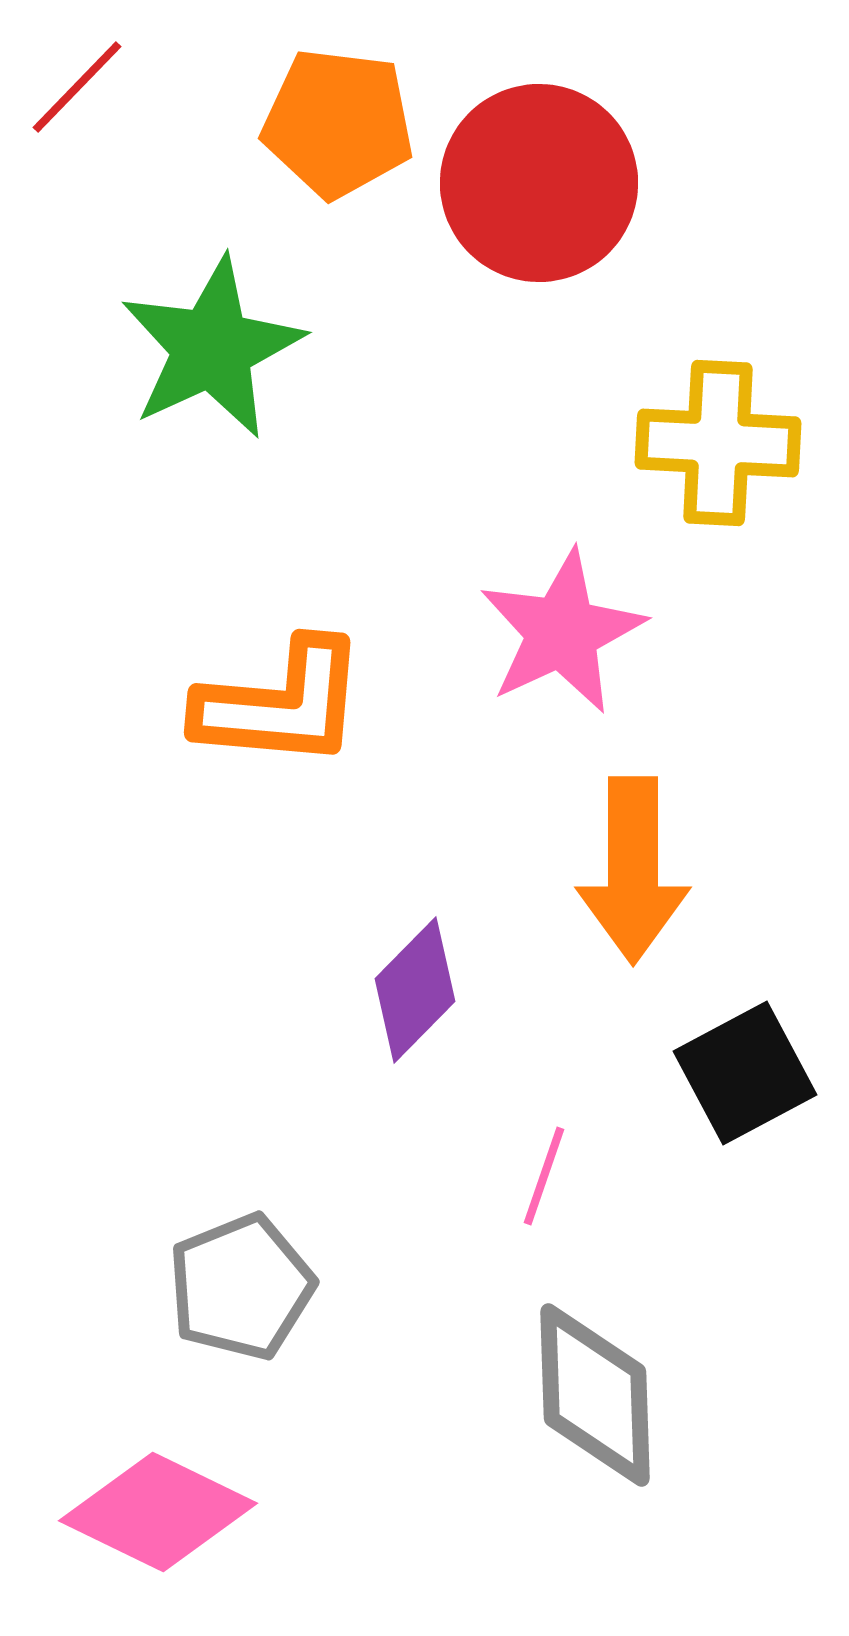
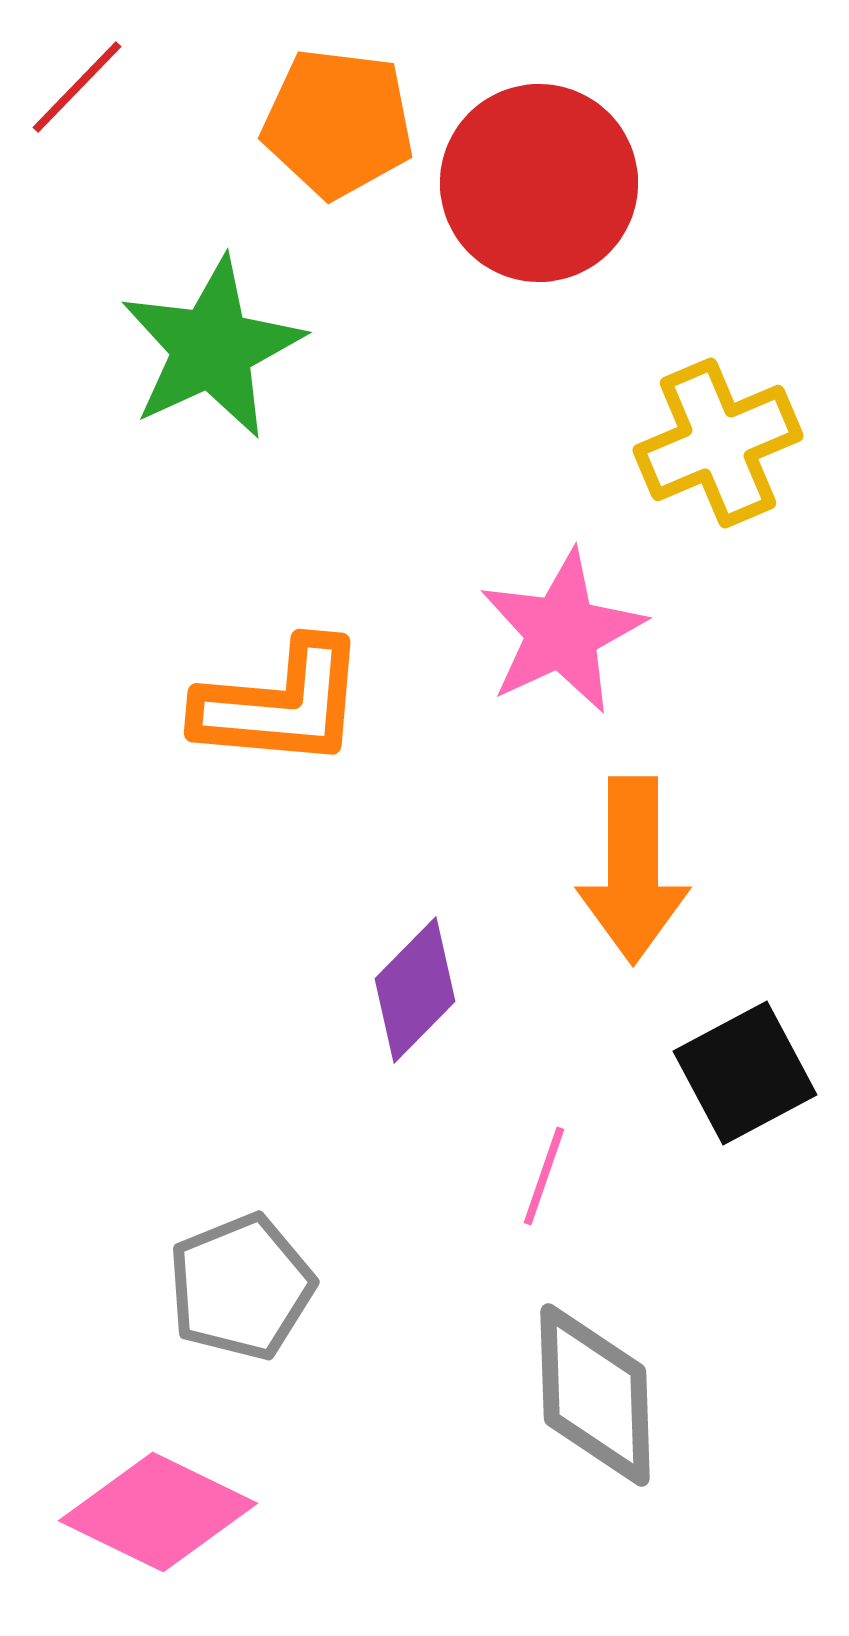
yellow cross: rotated 26 degrees counterclockwise
